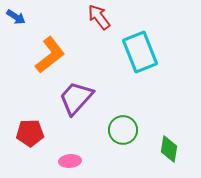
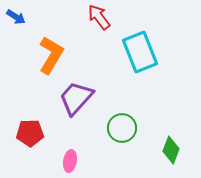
orange L-shape: moved 1 px right; rotated 21 degrees counterclockwise
green circle: moved 1 px left, 2 px up
green diamond: moved 2 px right, 1 px down; rotated 12 degrees clockwise
pink ellipse: rotated 75 degrees counterclockwise
